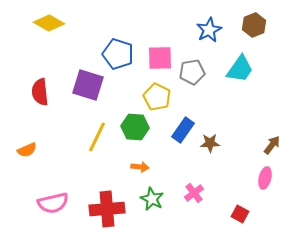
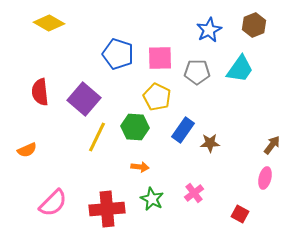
gray pentagon: moved 5 px right; rotated 10 degrees clockwise
purple square: moved 4 px left, 14 px down; rotated 24 degrees clockwise
pink semicircle: rotated 32 degrees counterclockwise
